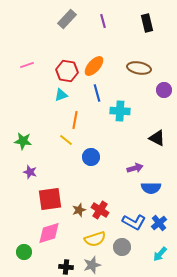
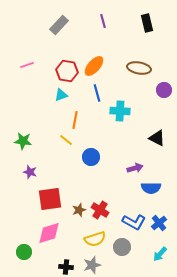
gray rectangle: moved 8 px left, 6 px down
